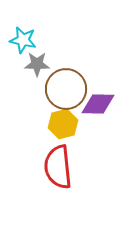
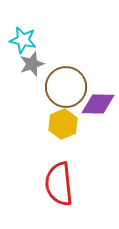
gray star: moved 5 px left; rotated 20 degrees counterclockwise
brown circle: moved 2 px up
yellow hexagon: rotated 8 degrees counterclockwise
red semicircle: moved 1 px right, 17 px down
